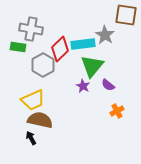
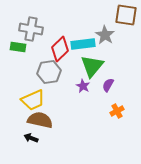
gray hexagon: moved 6 px right, 7 px down; rotated 20 degrees clockwise
purple semicircle: rotated 80 degrees clockwise
black arrow: rotated 40 degrees counterclockwise
